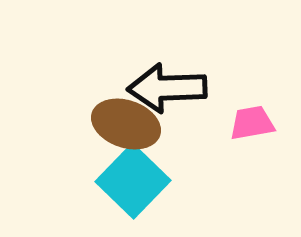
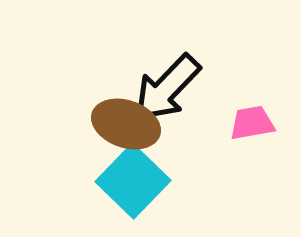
black arrow: rotated 44 degrees counterclockwise
